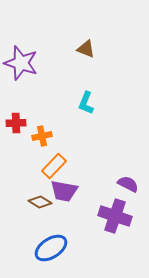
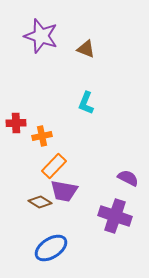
purple star: moved 20 px right, 27 px up
purple semicircle: moved 6 px up
